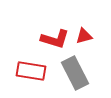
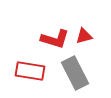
red rectangle: moved 1 px left
